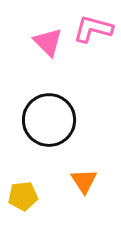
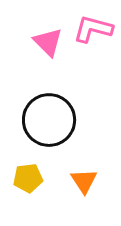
yellow pentagon: moved 5 px right, 18 px up
